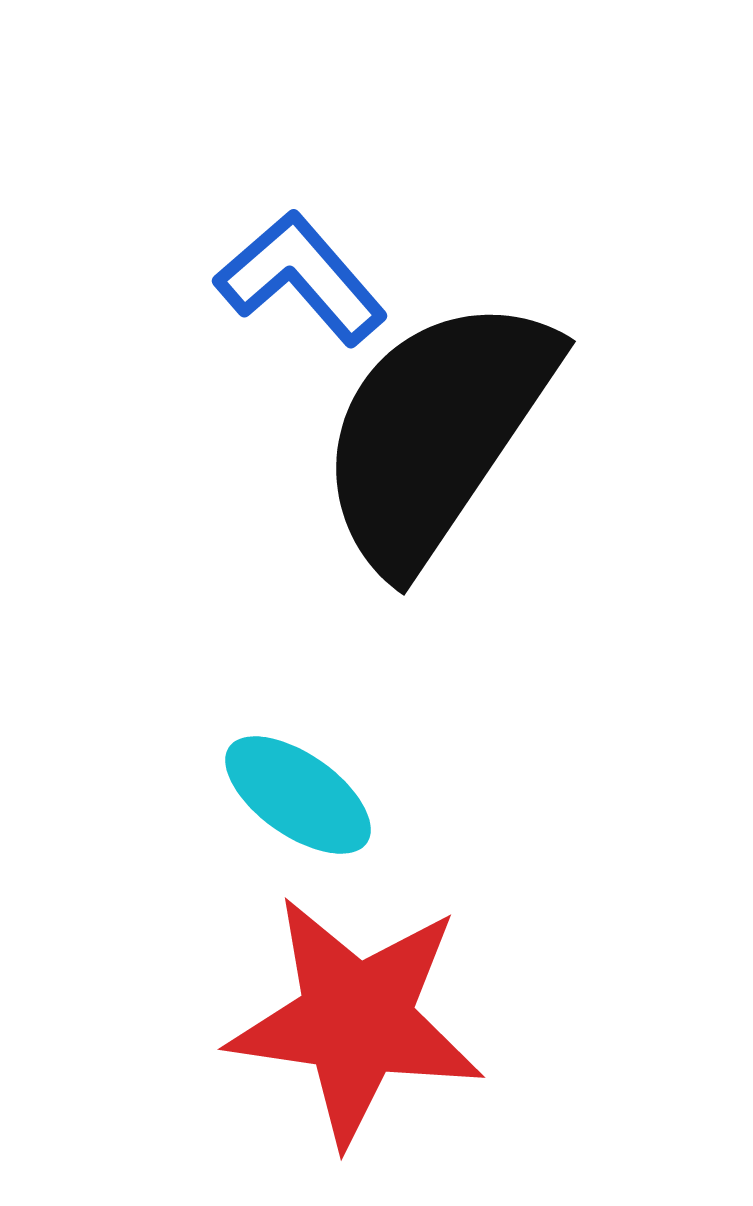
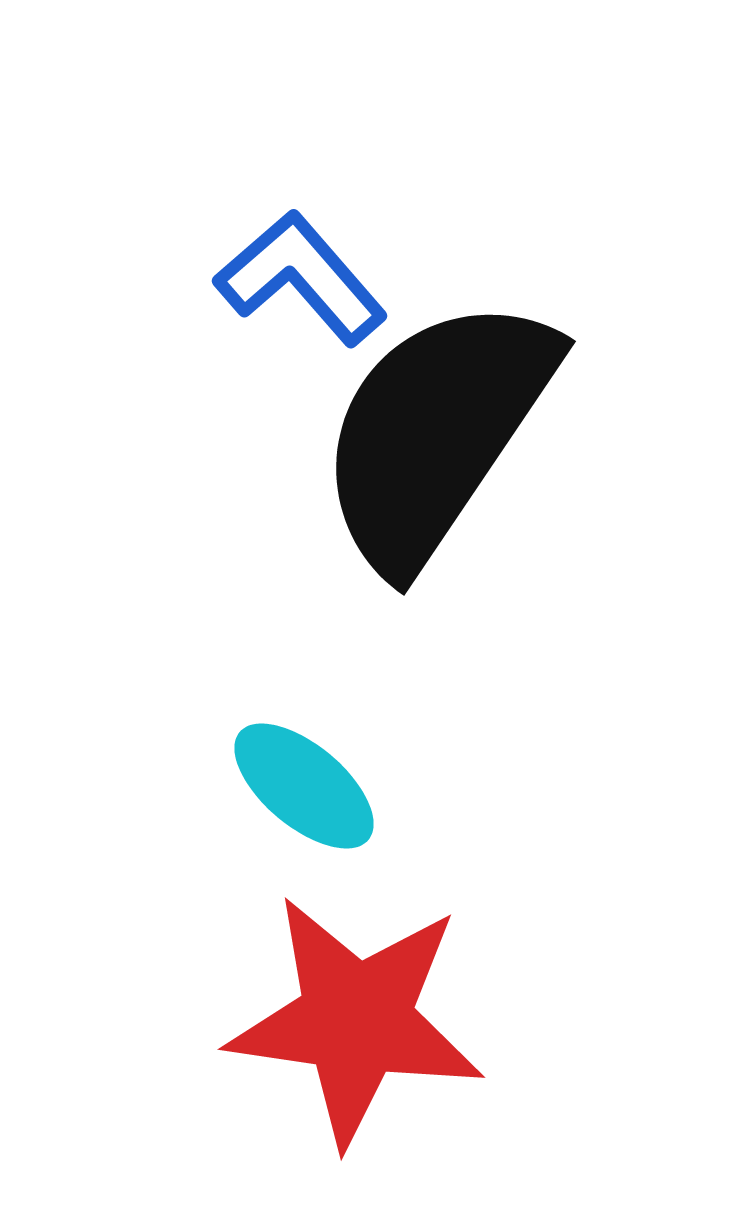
cyan ellipse: moved 6 px right, 9 px up; rotated 5 degrees clockwise
